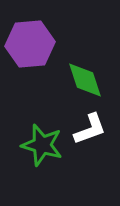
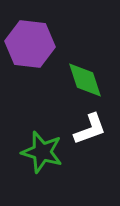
purple hexagon: rotated 12 degrees clockwise
green star: moved 7 px down
